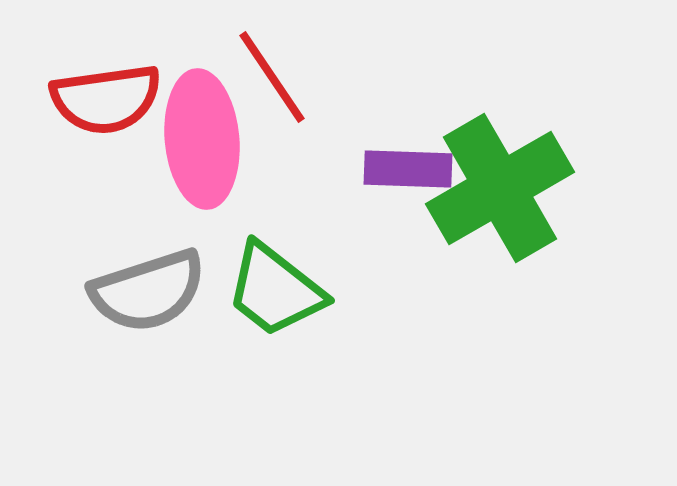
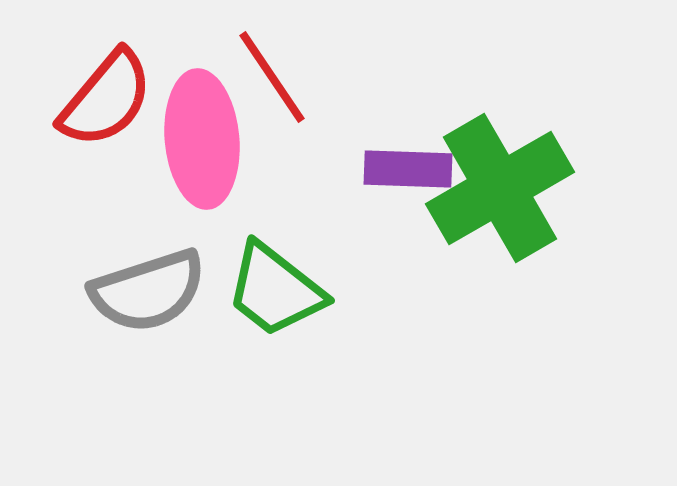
red semicircle: rotated 42 degrees counterclockwise
